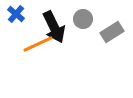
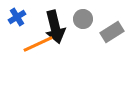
blue cross: moved 1 px right, 3 px down; rotated 18 degrees clockwise
black arrow: moved 1 px right; rotated 12 degrees clockwise
